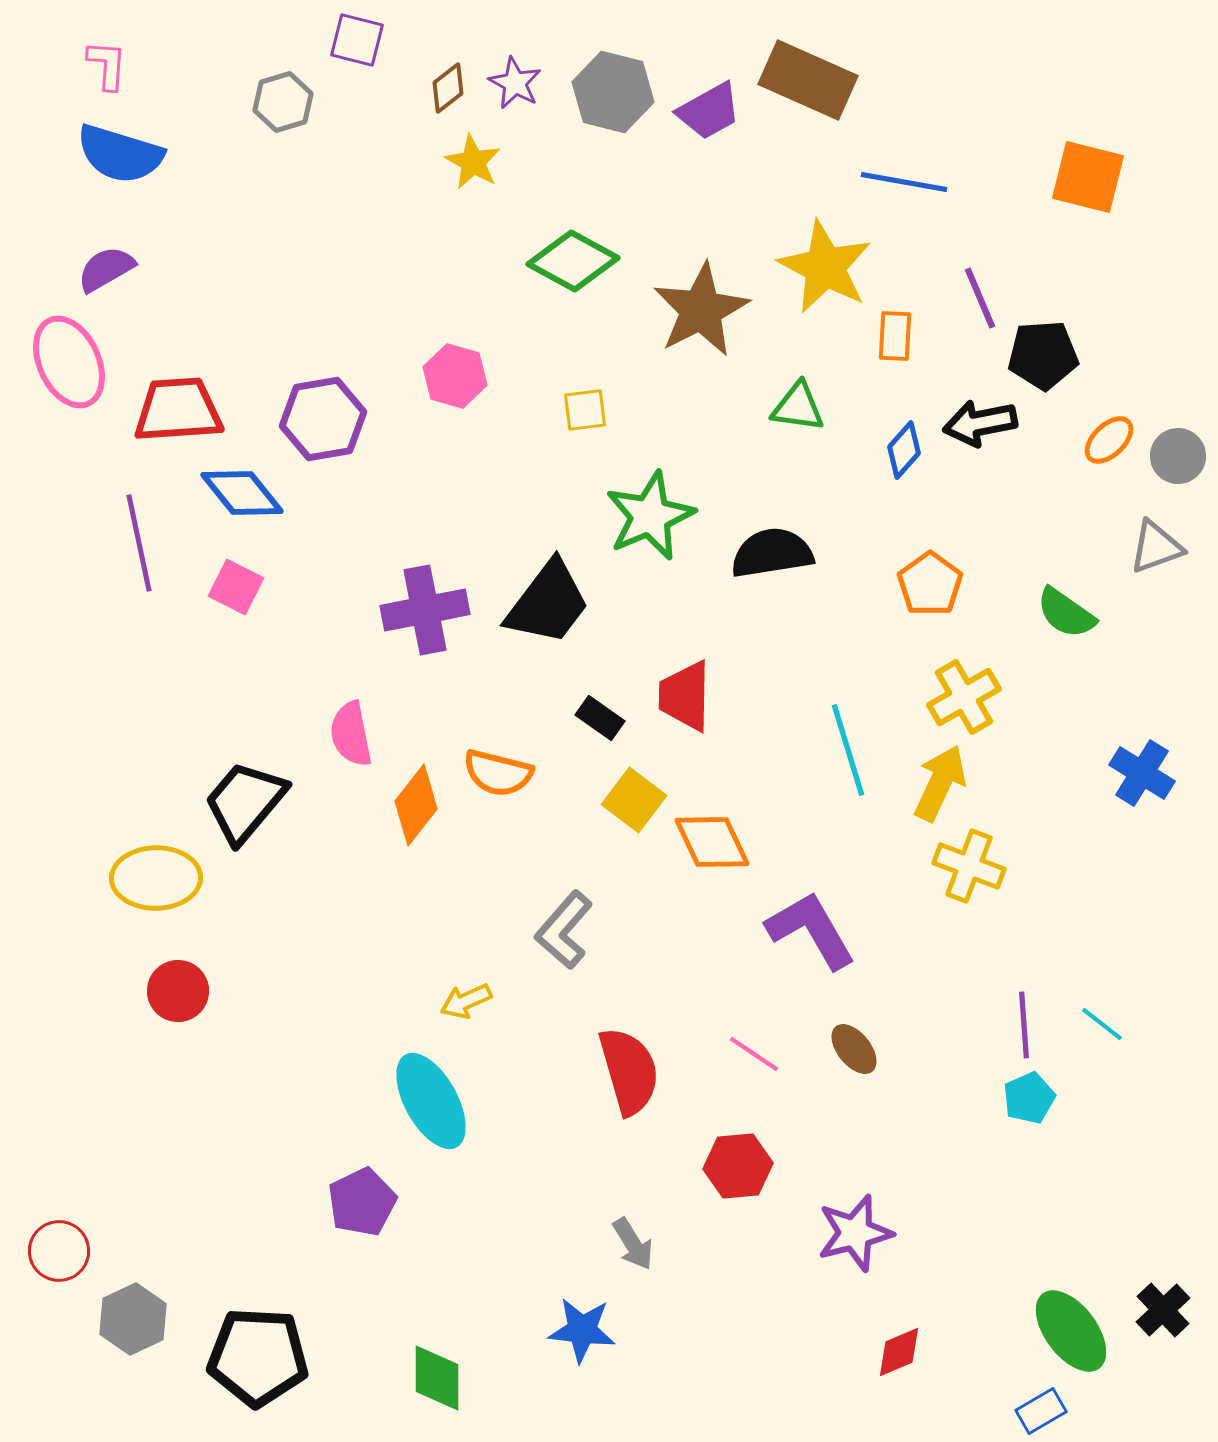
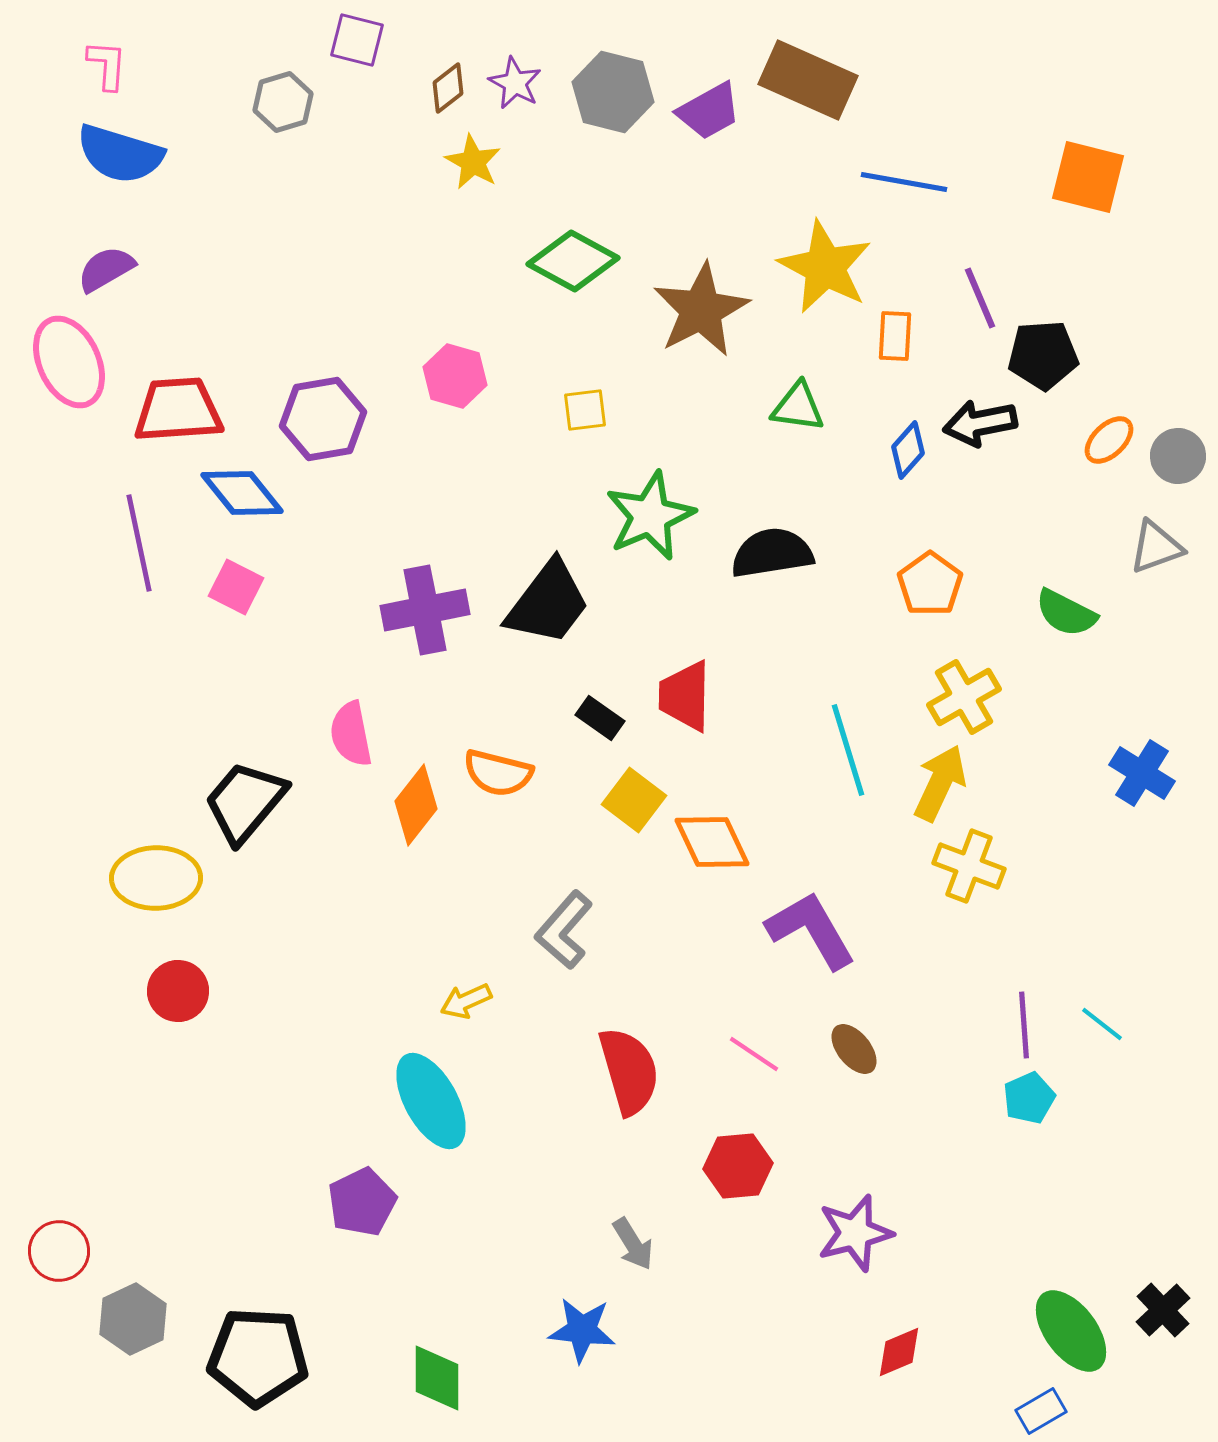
blue diamond at (904, 450): moved 4 px right
green semicircle at (1066, 613): rotated 8 degrees counterclockwise
